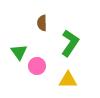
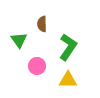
brown semicircle: moved 1 px down
green L-shape: moved 2 px left, 4 px down
green triangle: moved 12 px up
